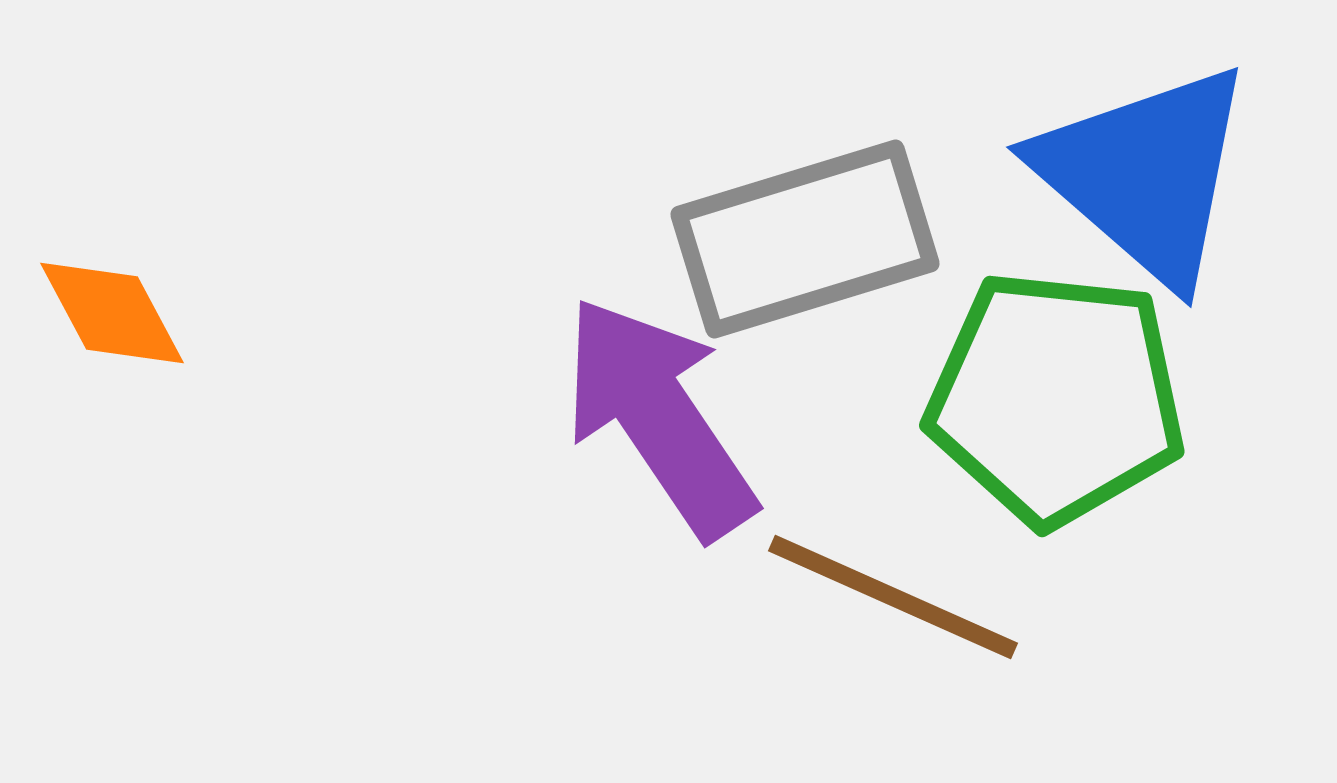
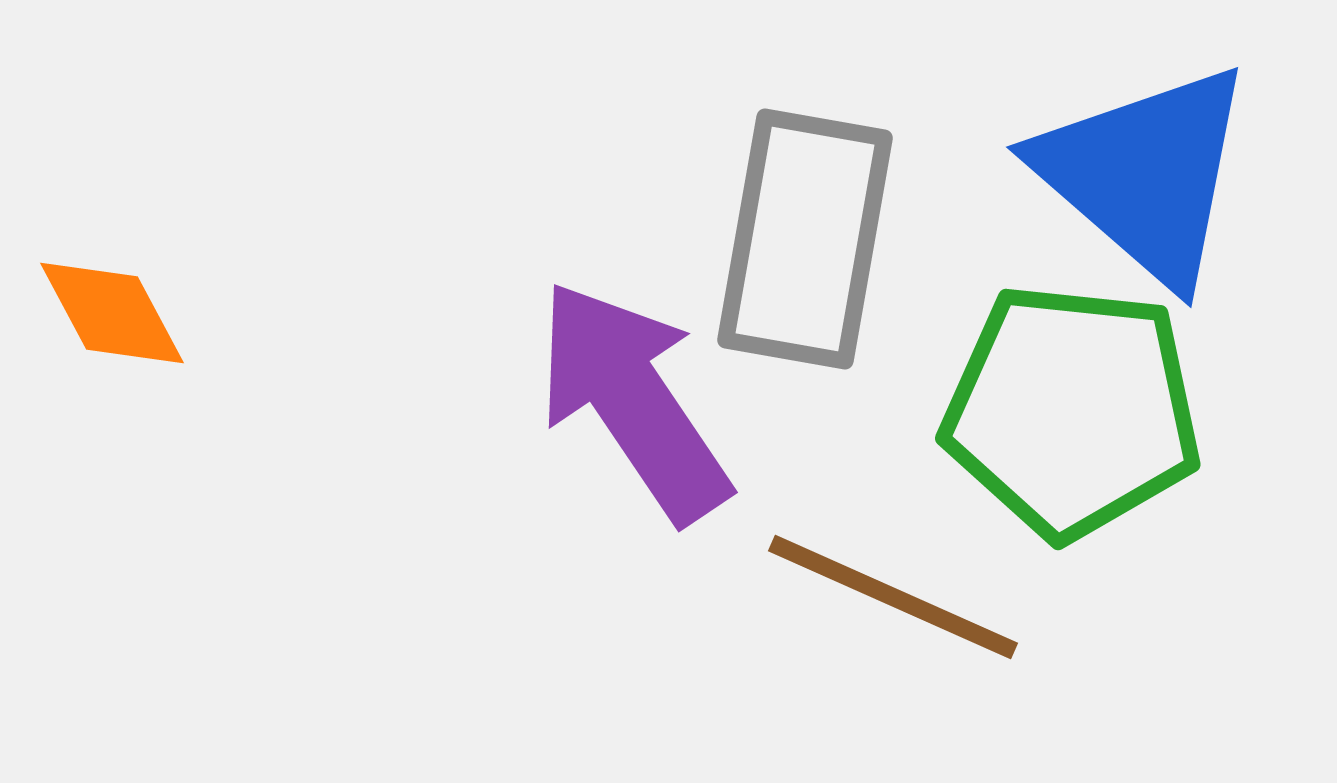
gray rectangle: rotated 63 degrees counterclockwise
green pentagon: moved 16 px right, 13 px down
purple arrow: moved 26 px left, 16 px up
